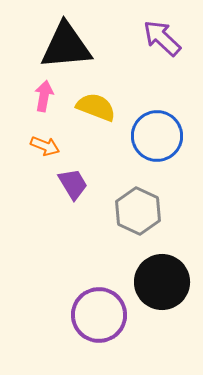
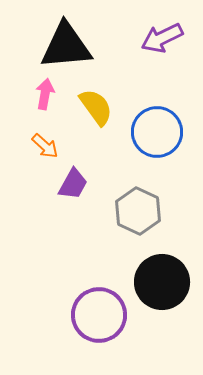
purple arrow: rotated 69 degrees counterclockwise
pink arrow: moved 1 px right, 2 px up
yellow semicircle: rotated 33 degrees clockwise
blue circle: moved 4 px up
orange arrow: rotated 20 degrees clockwise
purple trapezoid: rotated 60 degrees clockwise
